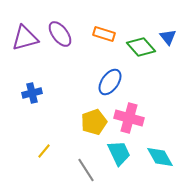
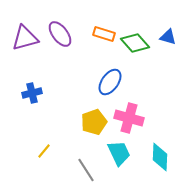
blue triangle: rotated 36 degrees counterclockwise
green diamond: moved 6 px left, 4 px up
cyan diamond: rotated 32 degrees clockwise
